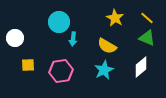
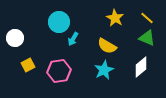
cyan arrow: rotated 24 degrees clockwise
yellow square: rotated 24 degrees counterclockwise
pink hexagon: moved 2 px left
